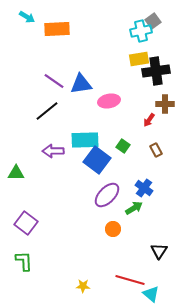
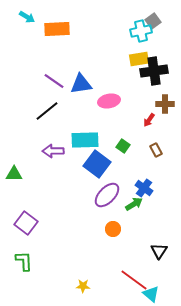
black cross: moved 2 px left
blue square: moved 4 px down
green triangle: moved 2 px left, 1 px down
green arrow: moved 4 px up
red line: moved 4 px right; rotated 20 degrees clockwise
